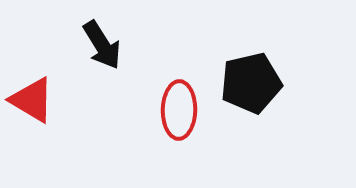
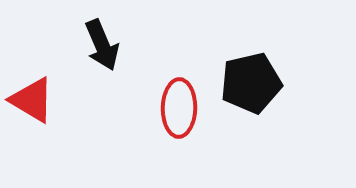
black arrow: rotated 9 degrees clockwise
red ellipse: moved 2 px up
